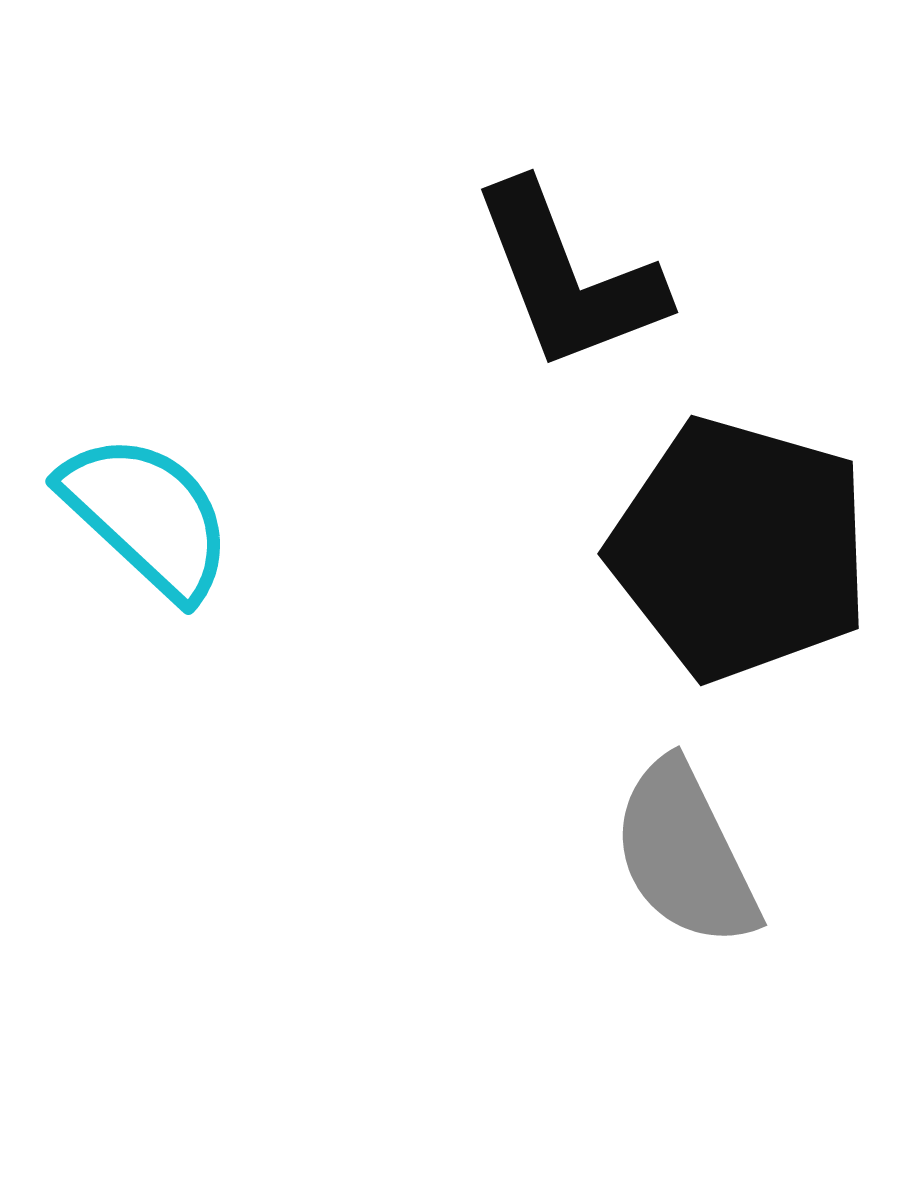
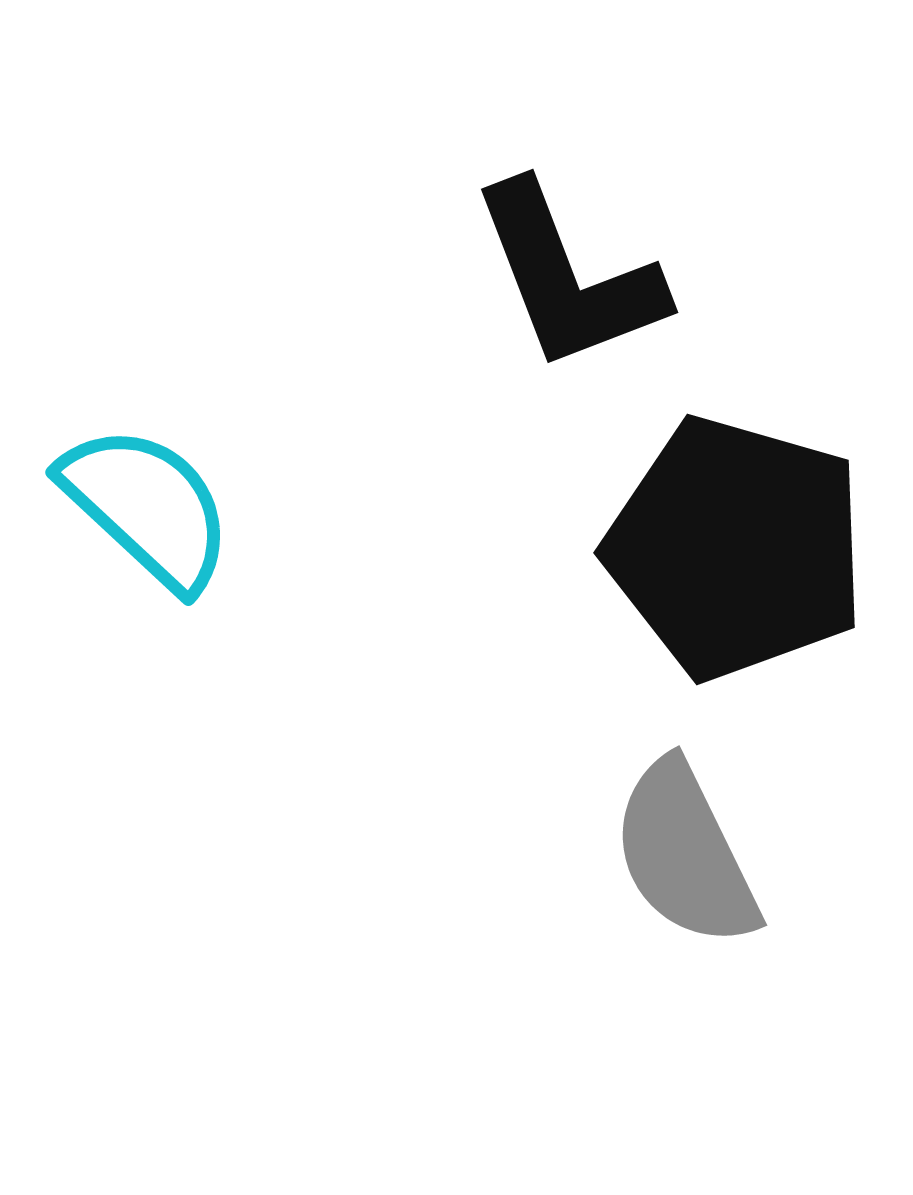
cyan semicircle: moved 9 px up
black pentagon: moved 4 px left, 1 px up
